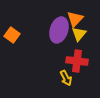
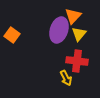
orange triangle: moved 2 px left, 3 px up
